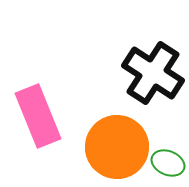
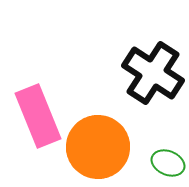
orange circle: moved 19 px left
